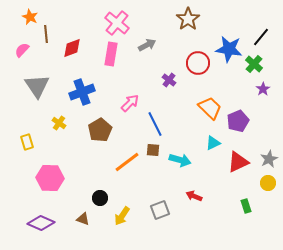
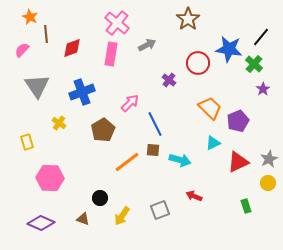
brown pentagon: moved 3 px right
